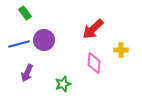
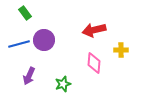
red arrow: moved 1 px right, 1 px down; rotated 30 degrees clockwise
purple arrow: moved 2 px right, 3 px down
